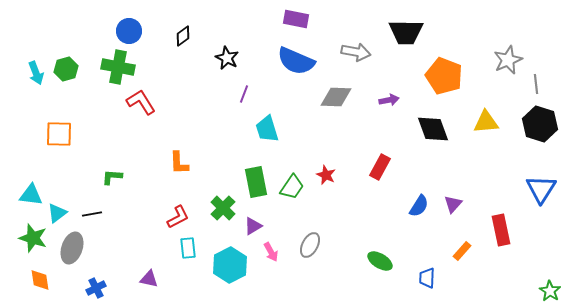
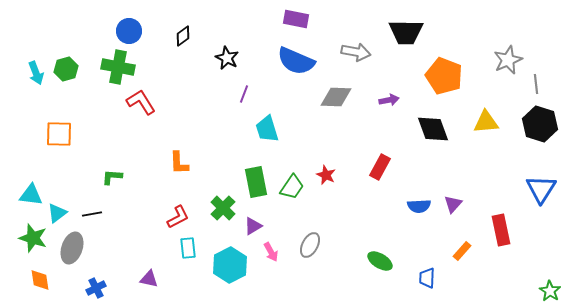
blue semicircle at (419, 206): rotated 55 degrees clockwise
